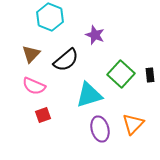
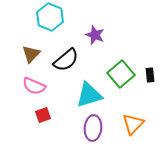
green square: rotated 8 degrees clockwise
purple ellipse: moved 7 px left, 1 px up; rotated 20 degrees clockwise
